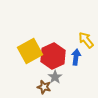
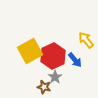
blue arrow: moved 1 px left, 3 px down; rotated 133 degrees clockwise
